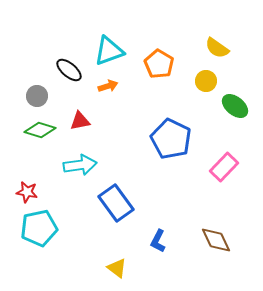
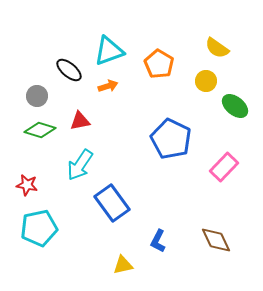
cyan arrow: rotated 132 degrees clockwise
red star: moved 7 px up
blue rectangle: moved 4 px left
yellow triangle: moved 6 px right, 3 px up; rotated 50 degrees counterclockwise
